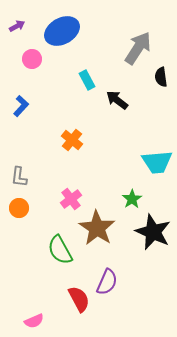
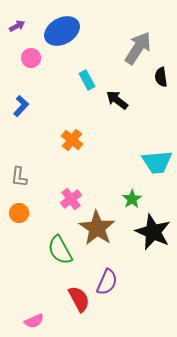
pink circle: moved 1 px left, 1 px up
orange circle: moved 5 px down
